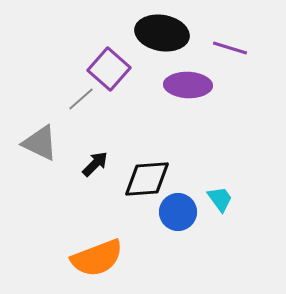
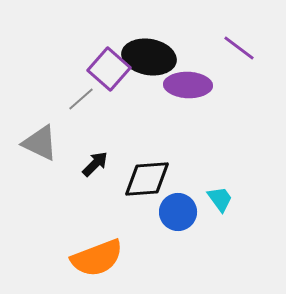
black ellipse: moved 13 px left, 24 px down
purple line: moved 9 px right; rotated 20 degrees clockwise
